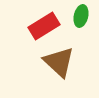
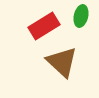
brown triangle: moved 3 px right
